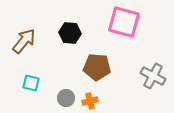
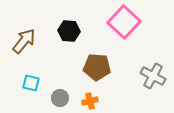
pink square: rotated 28 degrees clockwise
black hexagon: moved 1 px left, 2 px up
gray circle: moved 6 px left
